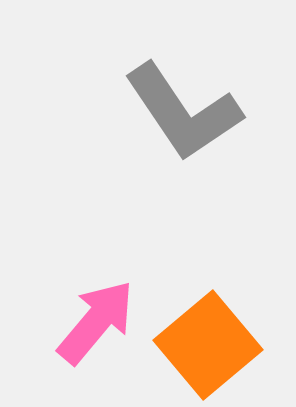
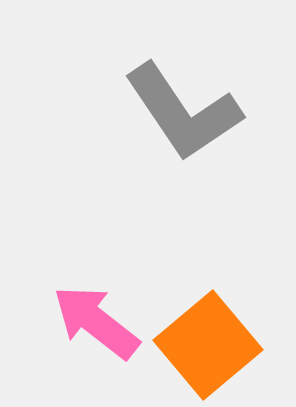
pink arrow: rotated 92 degrees counterclockwise
